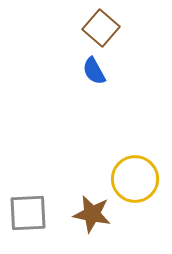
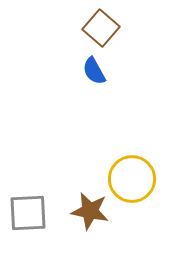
yellow circle: moved 3 px left
brown star: moved 2 px left, 3 px up
